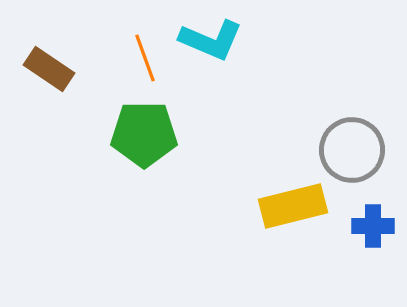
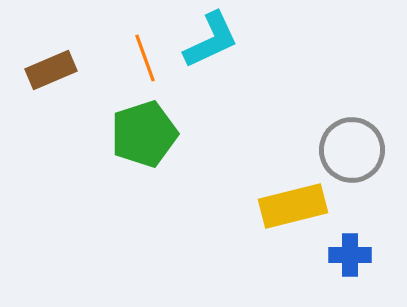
cyan L-shape: rotated 48 degrees counterclockwise
brown rectangle: moved 2 px right, 1 px down; rotated 57 degrees counterclockwise
green pentagon: rotated 18 degrees counterclockwise
blue cross: moved 23 px left, 29 px down
